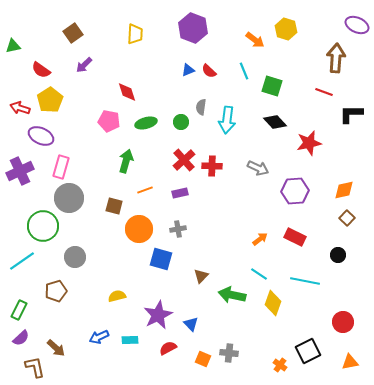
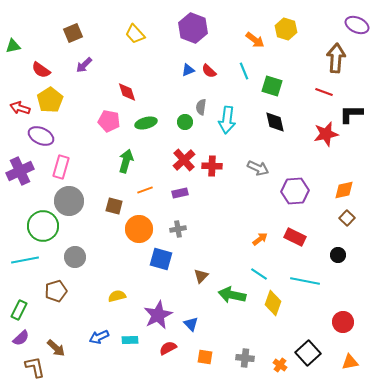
brown square at (73, 33): rotated 12 degrees clockwise
yellow trapezoid at (135, 34): rotated 135 degrees clockwise
green circle at (181, 122): moved 4 px right
black diamond at (275, 122): rotated 30 degrees clockwise
red star at (309, 143): moved 17 px right, 9 px up
gray circle at (69, 198): moved 3 px down
cyan line at (22, 261): moved 3 px right, 1 px up; rotated 24 degrees clockwise
black square at (308, 351): moved 2 px down; rotated 15 degrees counterclockwise
gray cross at (229, 353): moved 16 px right, 5 px down
orange square at (203, 359): moved 2 px right, 2 px up; rotated 14 degrees counterclockwise
